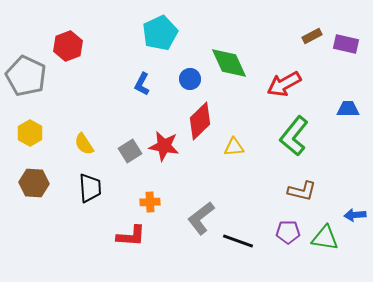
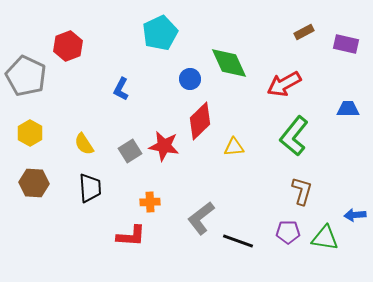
brown rectangle: moved 8 px left, 4 px up
blue L-shape: moved 21 px left, 5 px down
brown L-shape: rotated 88 degrees counterclockwise
